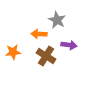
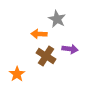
gray star: moved 1 px up
purple arrow: moved 1 px right, 4 px down
orange star: moved 4 px right, 22 px down; rotated 28 degrees counterclockwise
